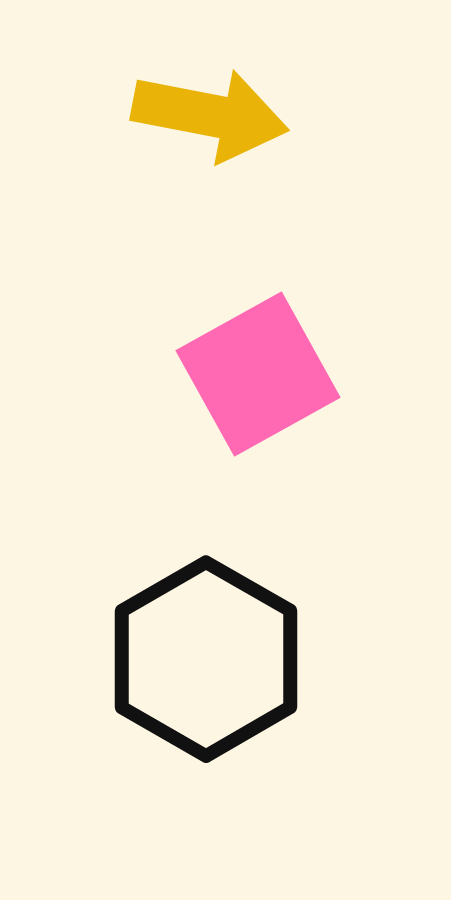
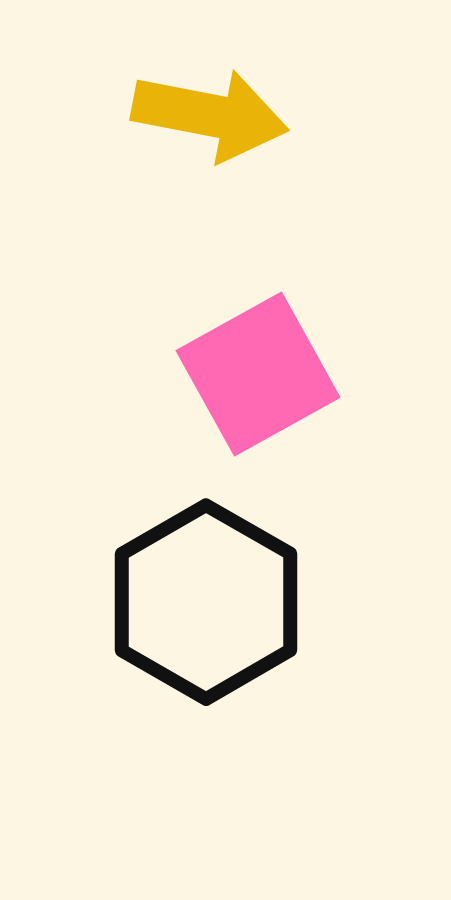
black hexagon: moved 57 px up
